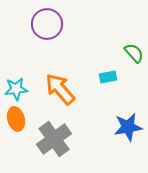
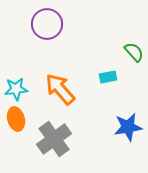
green semicircle: moved 1 px up
